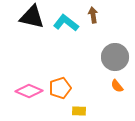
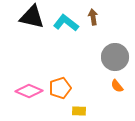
brown arrow: moved 2 px down
